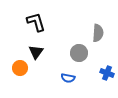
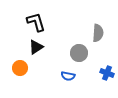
black triangle: moved 5 px up; rotated 21 degrees clockwise
blue semicircle: moved 2 px up
